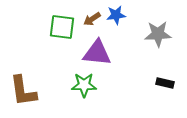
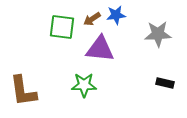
purple triangle: moved 3 px right, 4 px up
